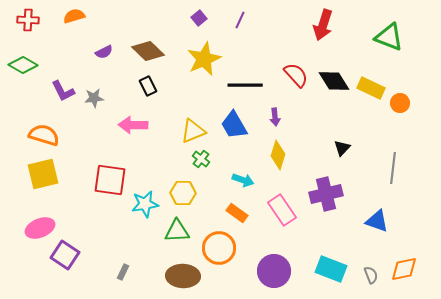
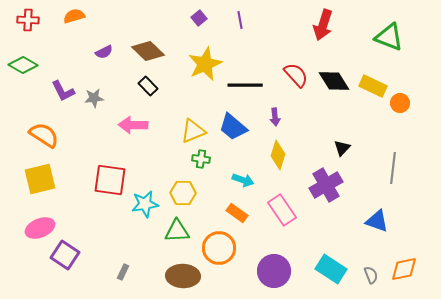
purple line at (240, 20): rotated 36 degrees counterclockwise
yellow star at (204, 59): moved 1 px right, 5 px down
black rectangle at (148, 86): rotated 18 degrees counterclockwise
yellow rectangle at (371, 88): moved 2 px right, 2 px up
blue trapezoid at (234, 125): moved 1 px left, 2 px down; rotated 20 degrees counterclockwise
orange semicircle at (44, 135): rotated 16 degrees clockwise
green cross at (201, 159): rotated 30 degrees counterclockwise
yellow square at (43, 174): moved 3 px left, 5 px down
purple cross at (326, 194): moved 9 px up; rotated 16 degrees counterclockwise
cyan rectangle at (331, 269): rotated 12 degrees clockwise
